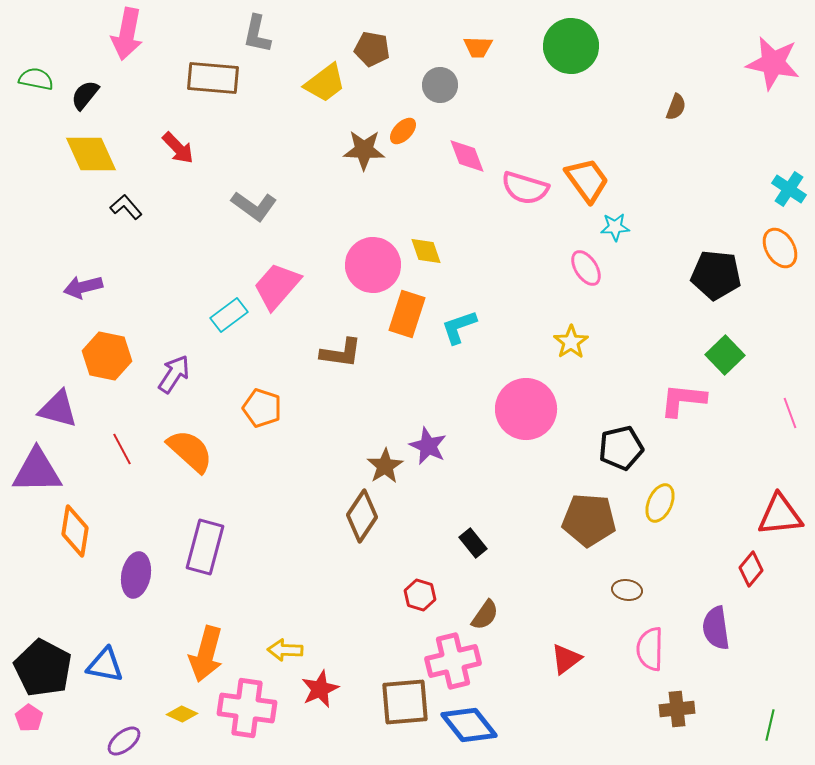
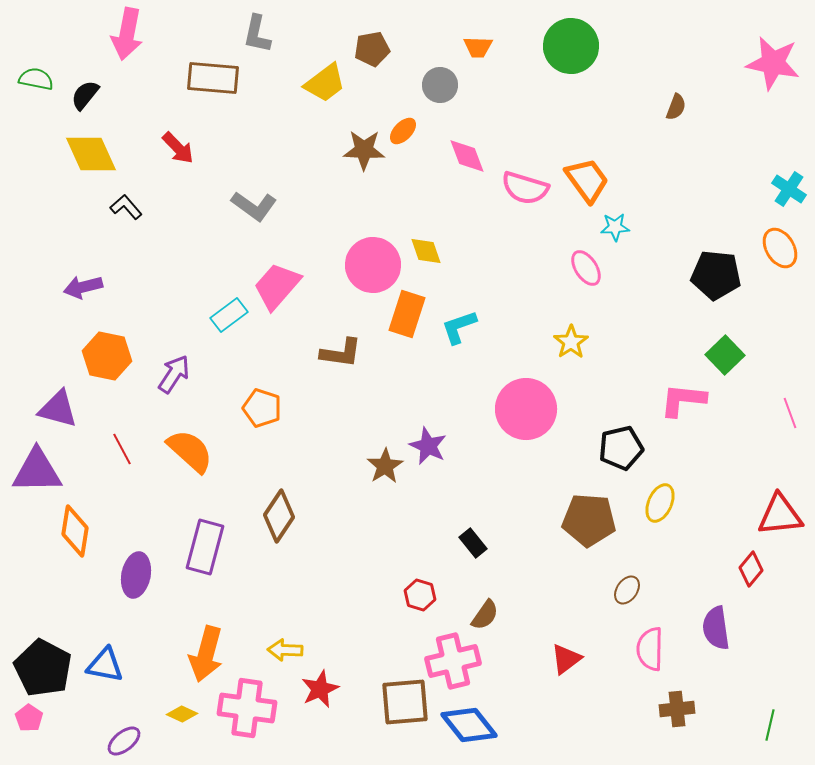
brown pentagon at (372, 49): rotated 20 degrees counterclockwise
brown diamond at (362, 516): moved 83 px left
brown ellipse at (627, 590): rotated 64 degrees counterclockwise
